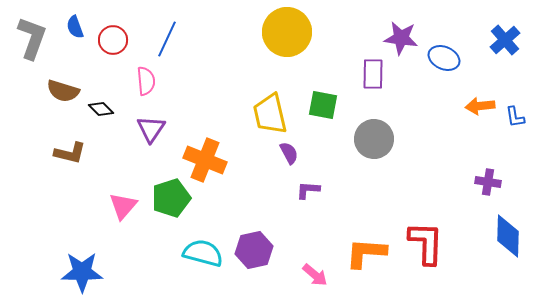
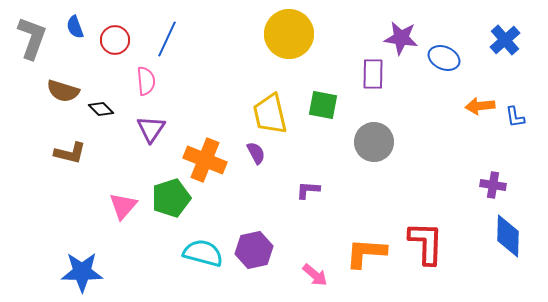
yellow circle: moved 2 px right, 2 px down
red circle: moved 2 px right
gray circle: moved 3 px down
purple semicircle: moved 33 px left
purple cross: moved 5 px right, 3 px down
